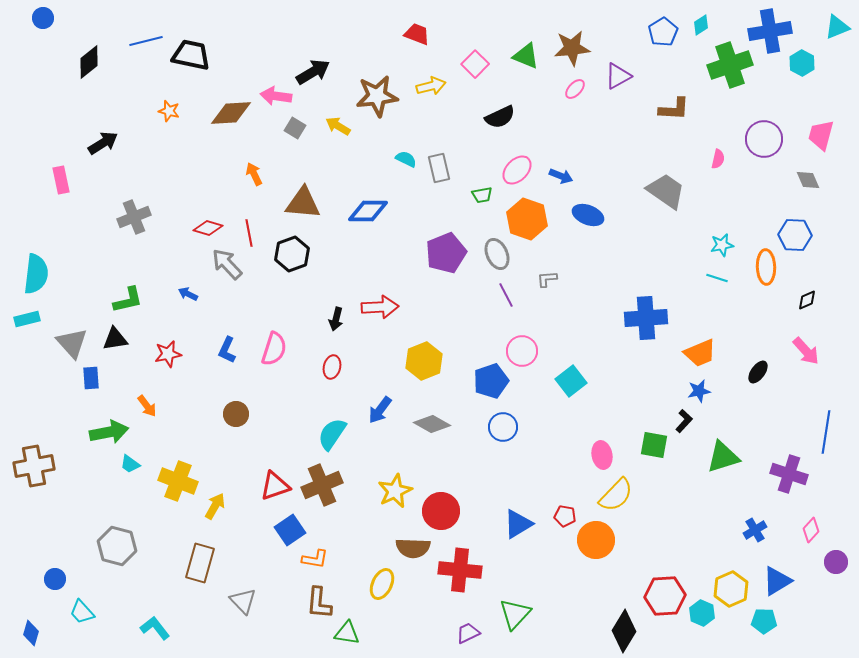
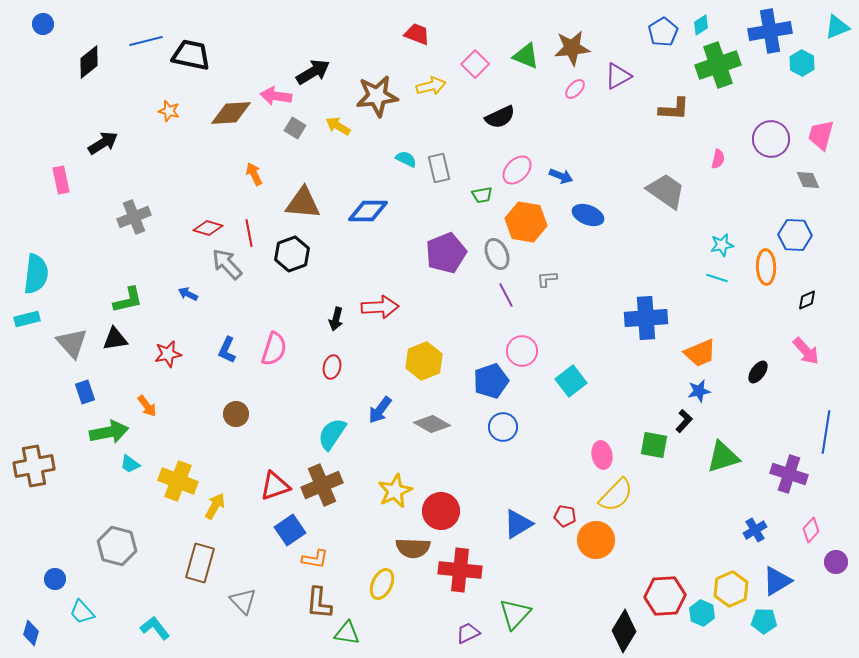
blue circle at (43, 18): moved 6 px down
green cross at (730, 65): moved 12 px left
purple circle at (764, 139): moved 7 px right
orange hexagon at (527, 219): moved 1 px left, 3 px down; rotated 9 degrees counterclockwise
blue rectangle at (91, 378): moved 6 px left, 14 px down; rotated 15 degrees counterclockwise
